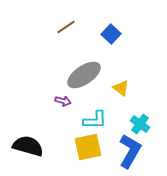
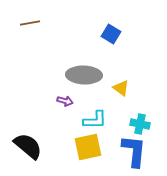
brown line: moved 36 px left, 4 px up; rotated 24 degrees clockwise
blue square: rotated 12 degrees counterclockwise
gray ellipse: rotated 36 degrees clockwise
purple arrow: moved 2 px right
cyan cross: rotated 24 degrees counterclockwise
black semicircle: rotated 24 degrees clockwise
blue L-shape: moved 4 px right; rotated 24 degrees counterclockwise
